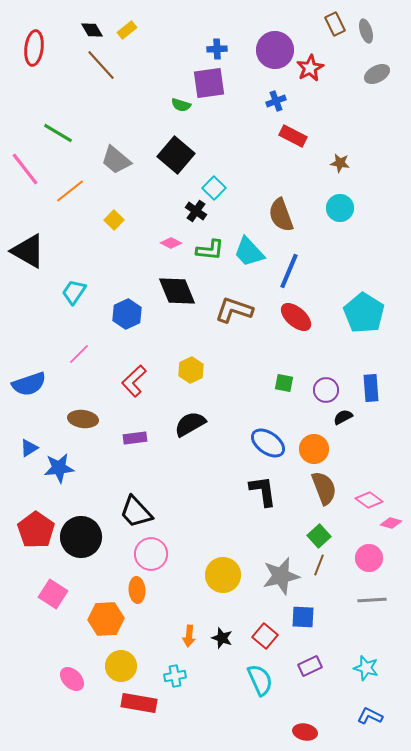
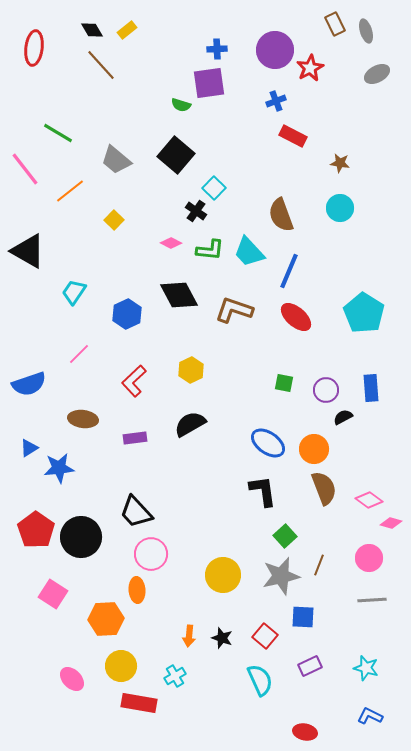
black diamond at (177, 291): moved 2 px right, 4 px down; rotated 6 degrees counterclockwise
green square at (319, 536): moved 34 px left
cyan cross at (175, 676): rotated 20 degrees counterclockwise
